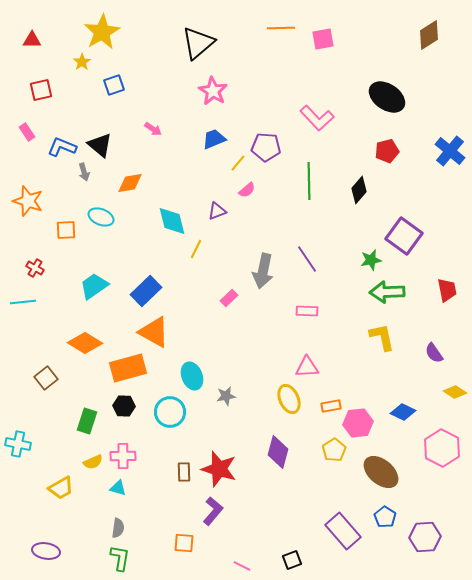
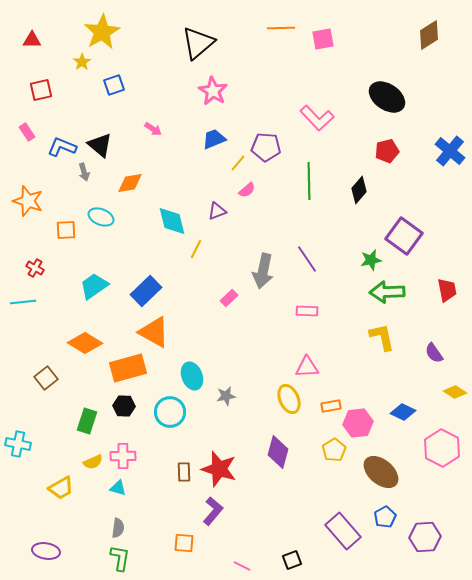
blue pentagon at (385, 517): rotated 10 degrees clockwise
